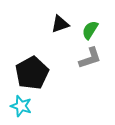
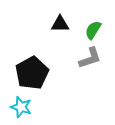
black triangle: rotated 18 degrees clockwise
green semicircle: moved 3 px right
cyan star: moved 1 px down
